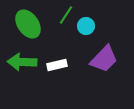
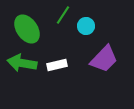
green line: moved 3 px left
green ellipse: moved 1 px left, 5 px down
green arrow: moved 1 px down; rotated 8 degrees clockwise
